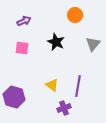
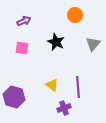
purple line: moved 1 px down; rotated 15 degrees counterclockwise
